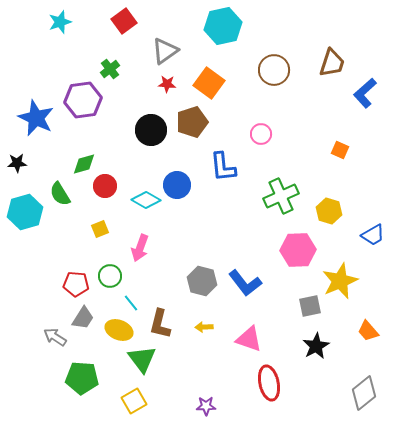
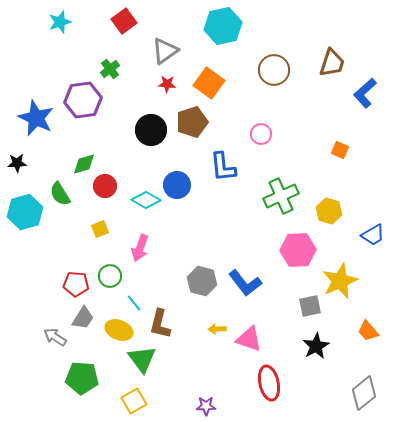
cyan line at (131, 303): moved 3 px right
yellow arrow at (204, 327): moved 13 px right, 2 px down
